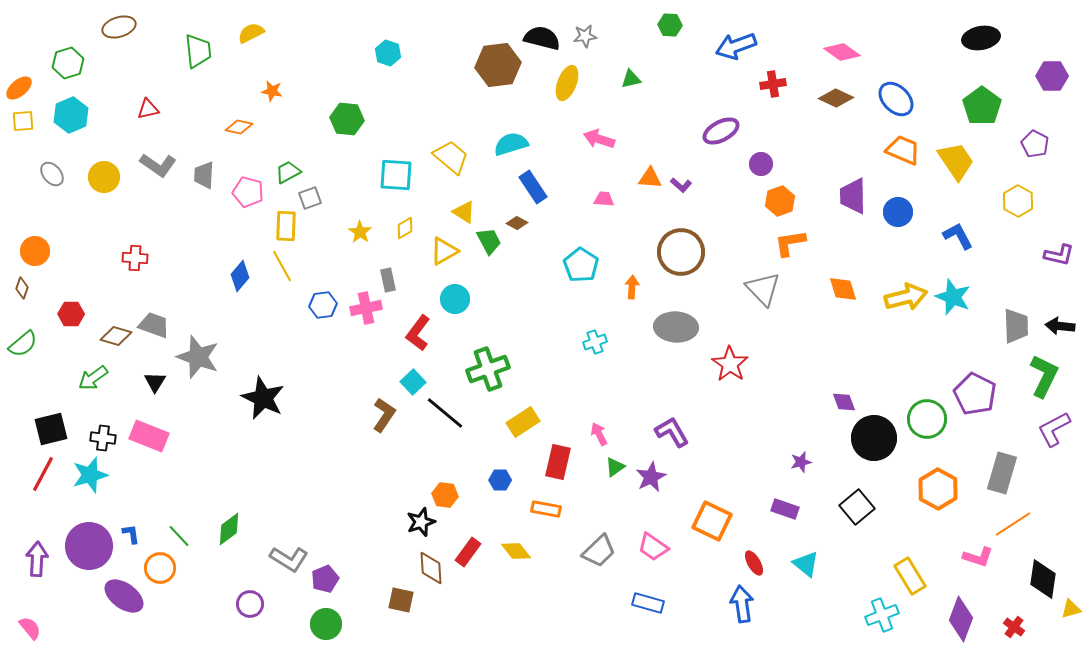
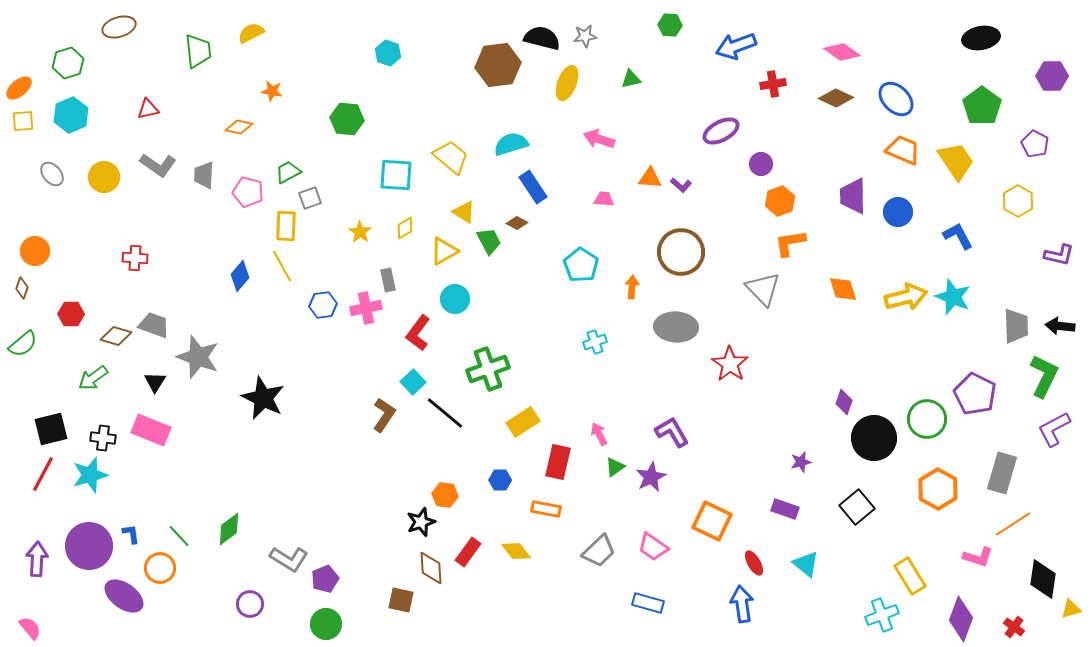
purple diamond at (844, 402): rotated 40 degrees clockwise
pink rectangle at (149, 436): moved 2 px right, 6 px up
